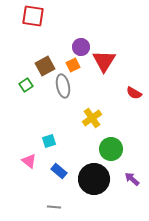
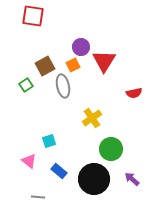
red semicircle: rotated 42 degrees counterclockwise
gray line: moved 16 px left, 10 px up
